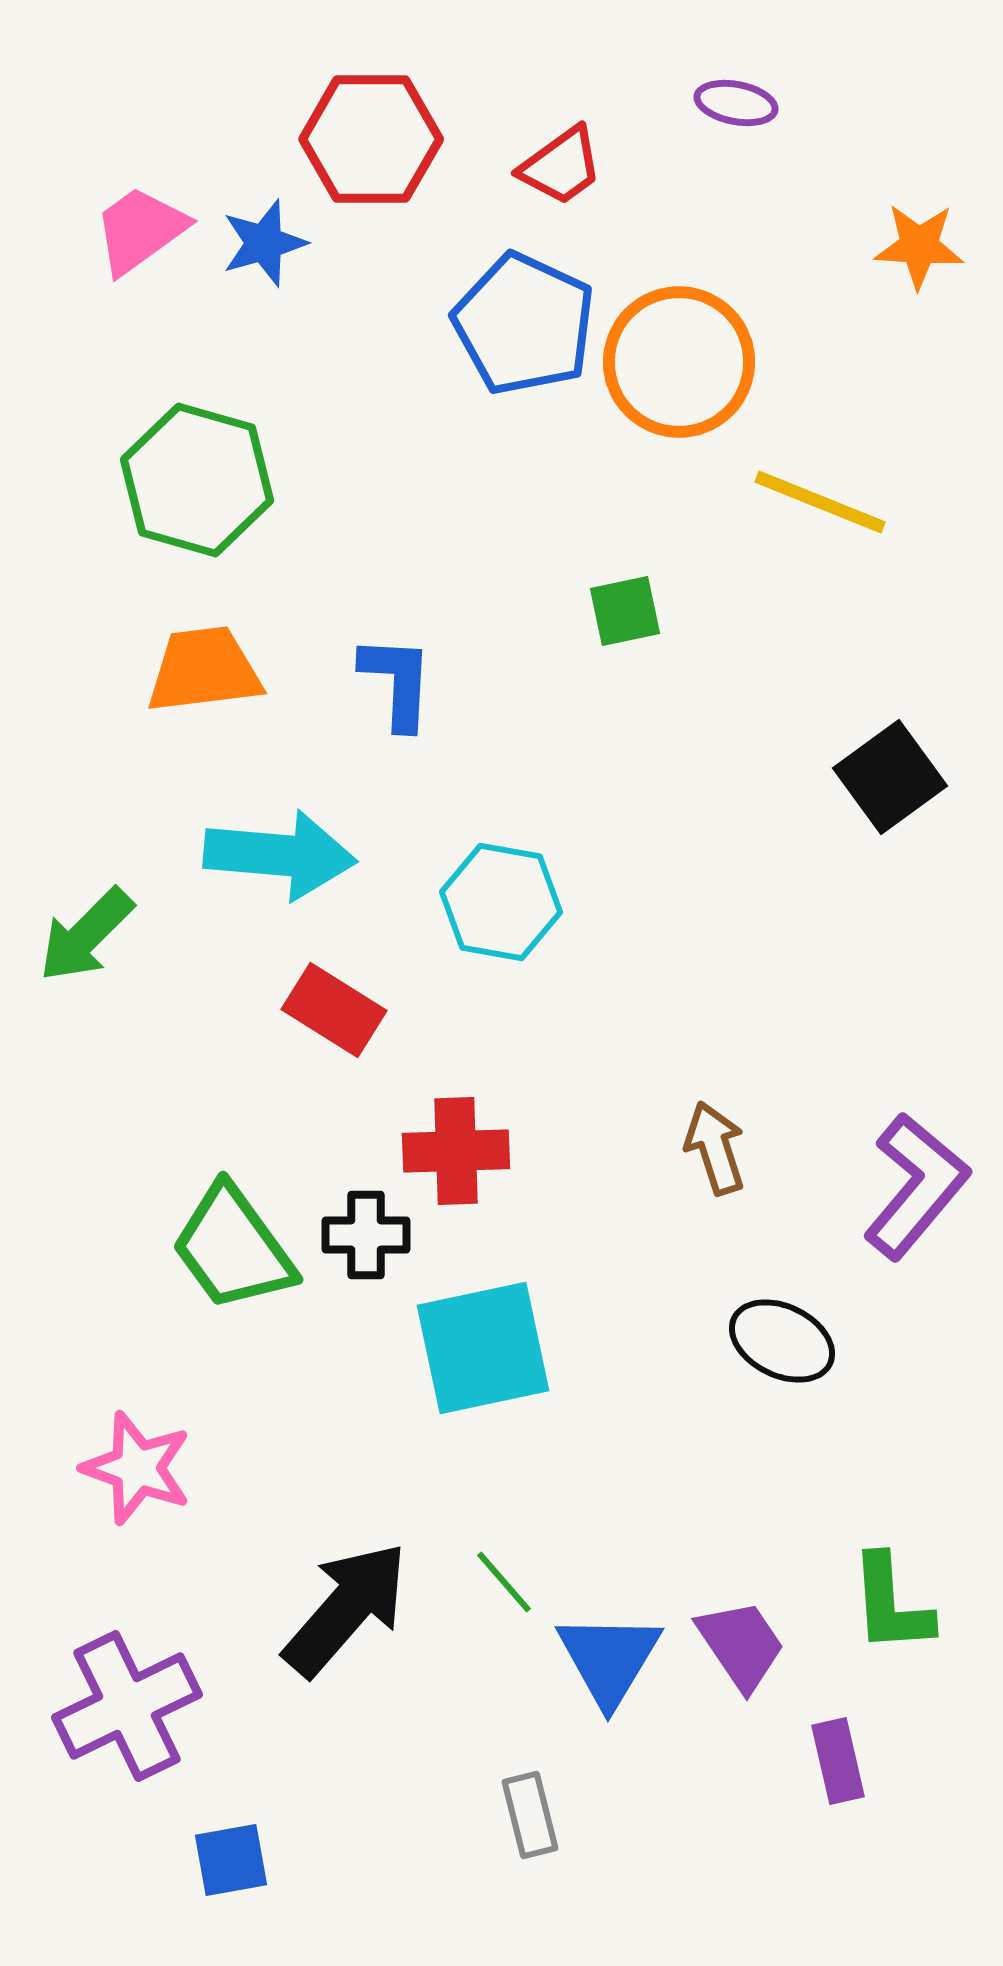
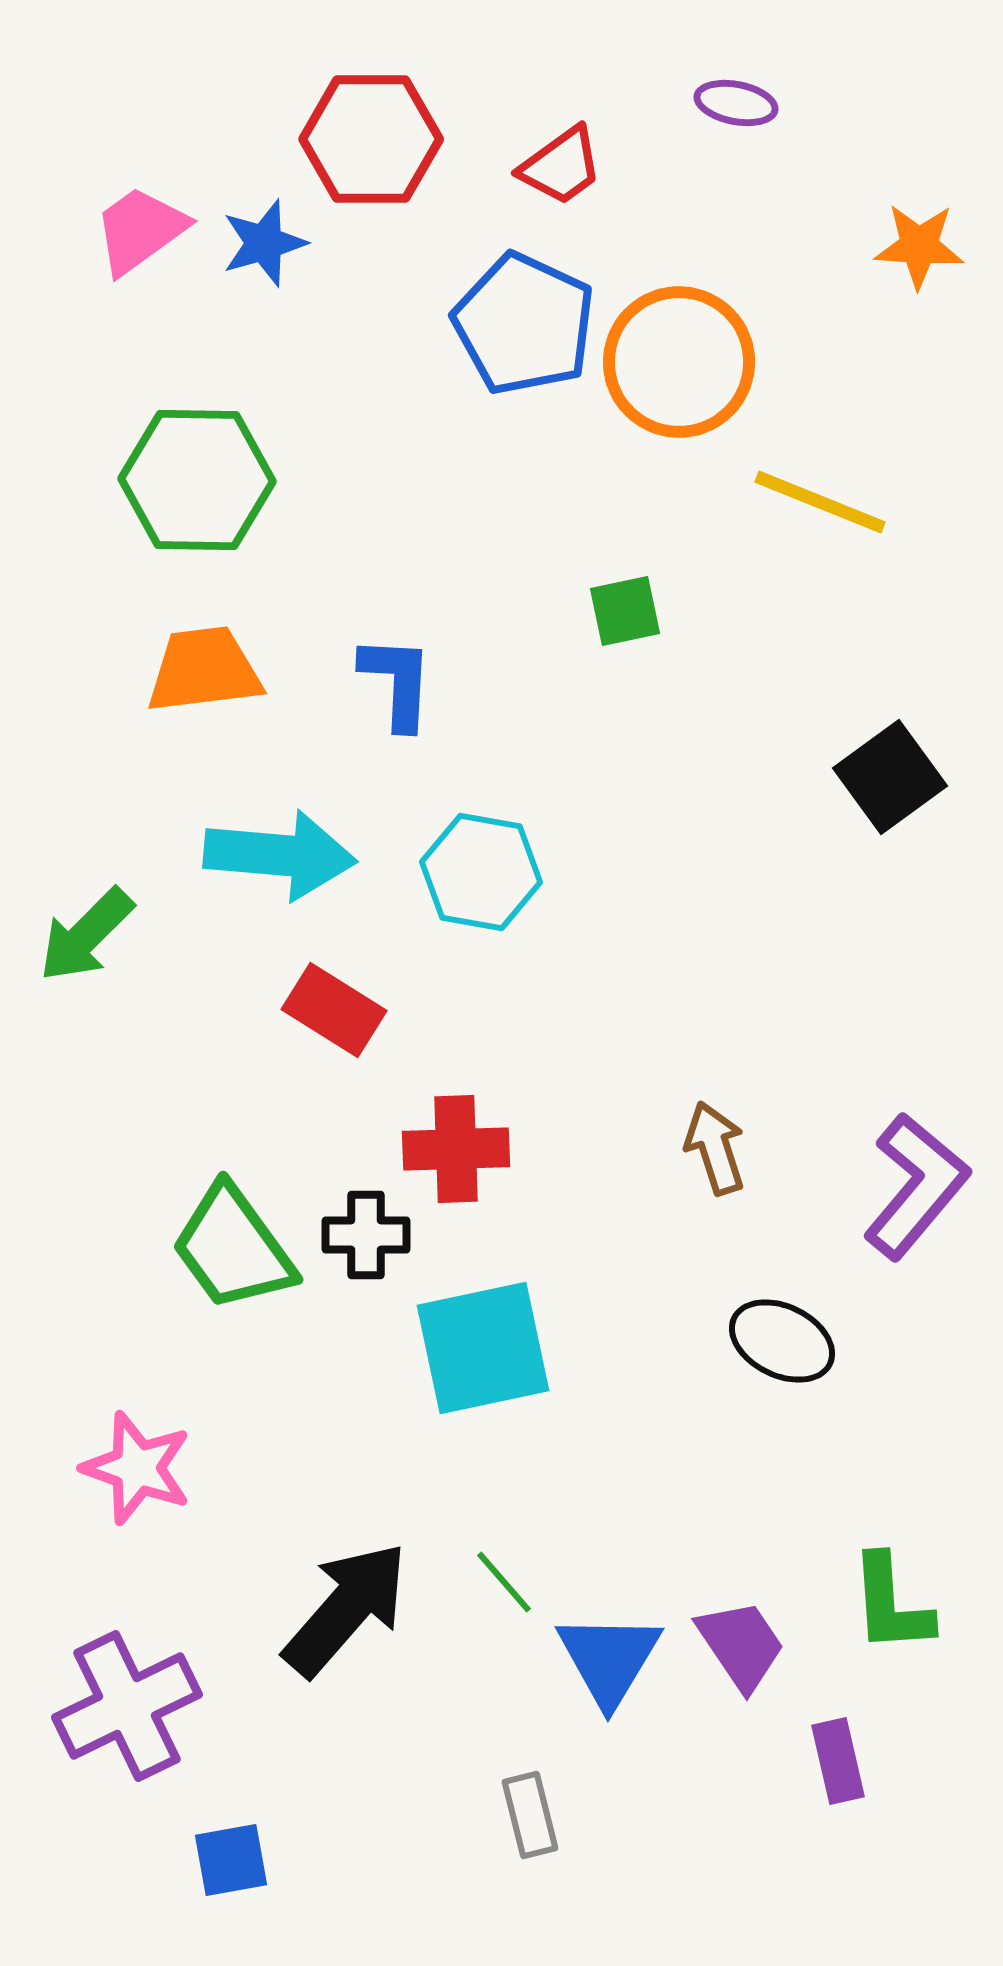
green hexagon: rotated 15 degrees counterclockwise
cyan hexagon: moved 20 px left, 30 px up
red cross: moved 2 px up
